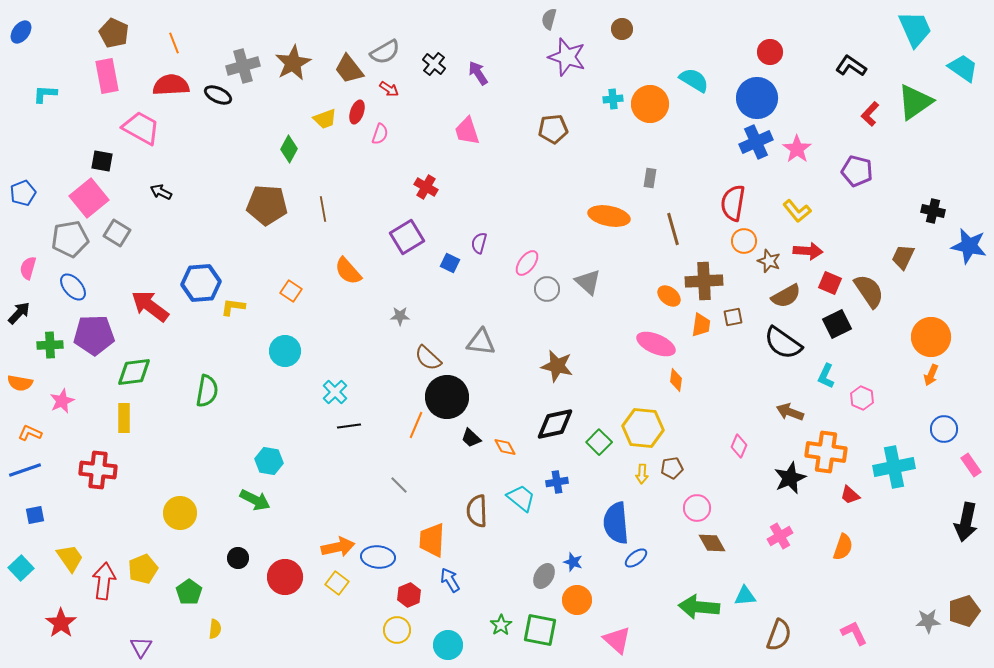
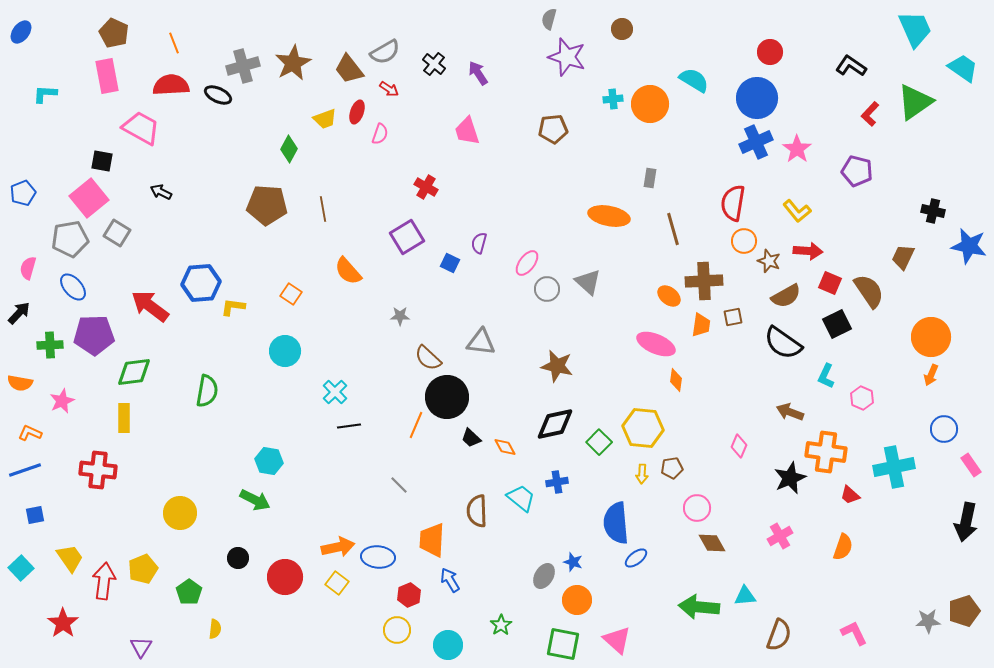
orange square at (291, 291): moved 3 px down
red star at (61, 623): moved 2 px right
green square at (540, 630): moved 23 px right, 14 px down
